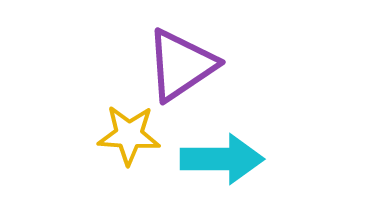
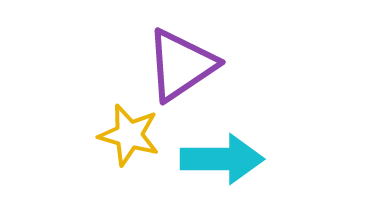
yellow star: rotated 12 degrees clockwise
